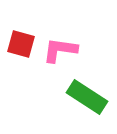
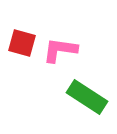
red square: moved 1 px right, 1 px up
